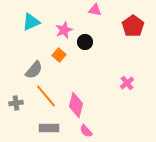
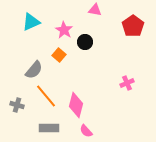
pink star: rotated 18 degrees counterclockwise
pink cross: rotated 16 degrees clockwise
gray cross: moved 1 px right, 2 px down; rotated 24 degrees clockwise
